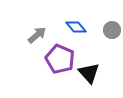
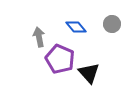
gray circle: moved 6 px up
gray arrow: moved 2 px right, 2 px down; rotated 60 degrees counterclockwise
